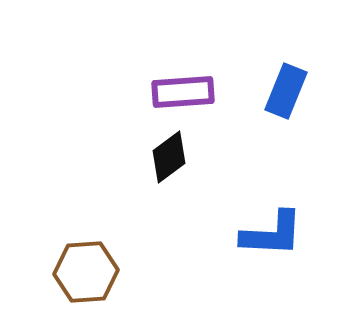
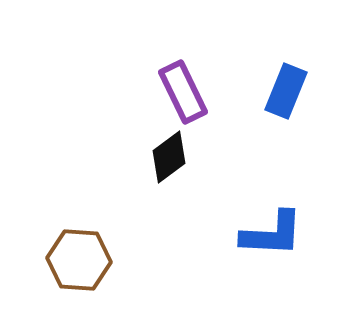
purple rectangle: rotated 68 degrees clockwise
brown hexagon: moved 7 px left, 12 px up; rotated 8 degrees clockwise
